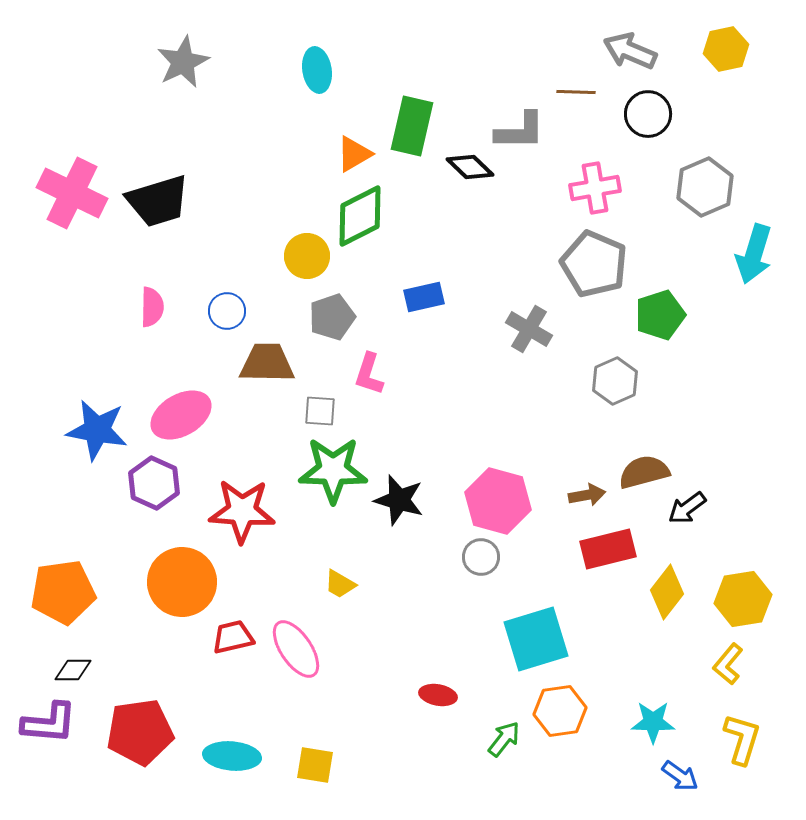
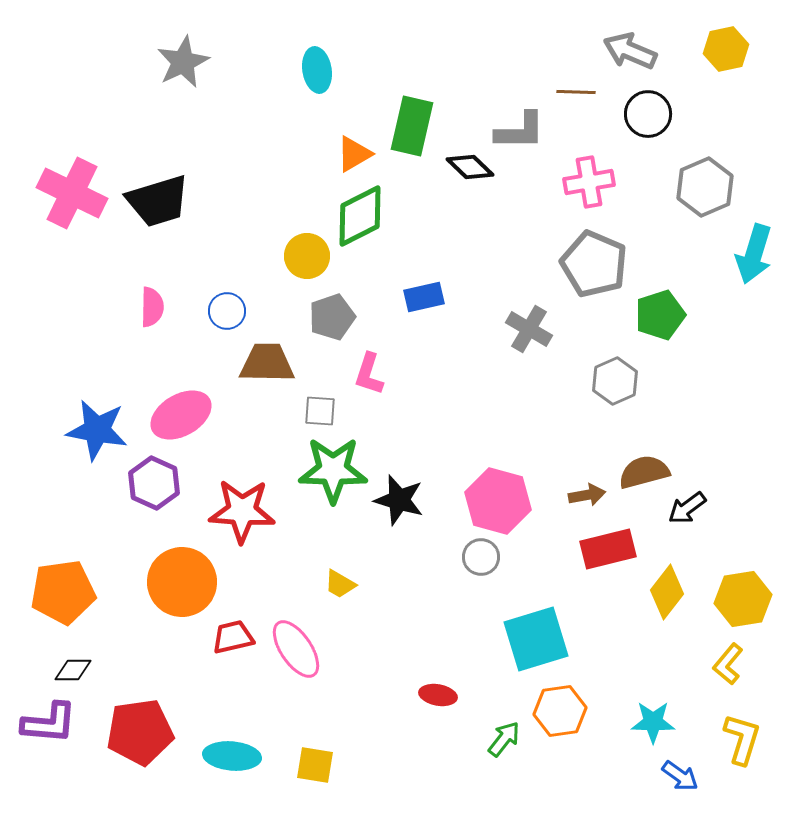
pink cross at (595, 188): moved 6 px left, 6 px up
